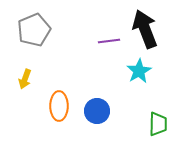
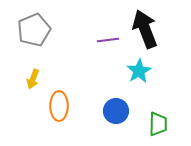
purple line: moved 1 px left, 1 px up
yellow arrow: moved 8 px right
blue circle: moved 19 px right
